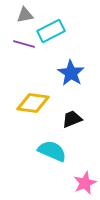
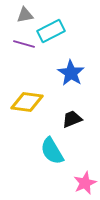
yellow diamond: moved 6 px left, 1 px up
cyan semicircle: rotated 144 degrees counterclockwise
